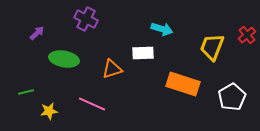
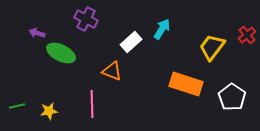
cyan arrow: rotated 75 degrees counterclockwise
purple arrow: rotated 119 degrees counterclockwise
yellow trapezoid: rotated 16 degrees clockwise
white rectangle: moved 12 px left, 11 px up; rotated 40 degrees counterclockwise
green ellipse: moved 3 px left, 6 px up; rotated 16 degrees clockwise
orange triangle: moved 2 px down; rotated 40 degrees clockwise
orange rectangle: moved 3 px right
green line: moved 9 px left, 14 px down
white pentagon: rotated 8 degrees counterclockwise
pink line: rotated 64 degrees clockwise
